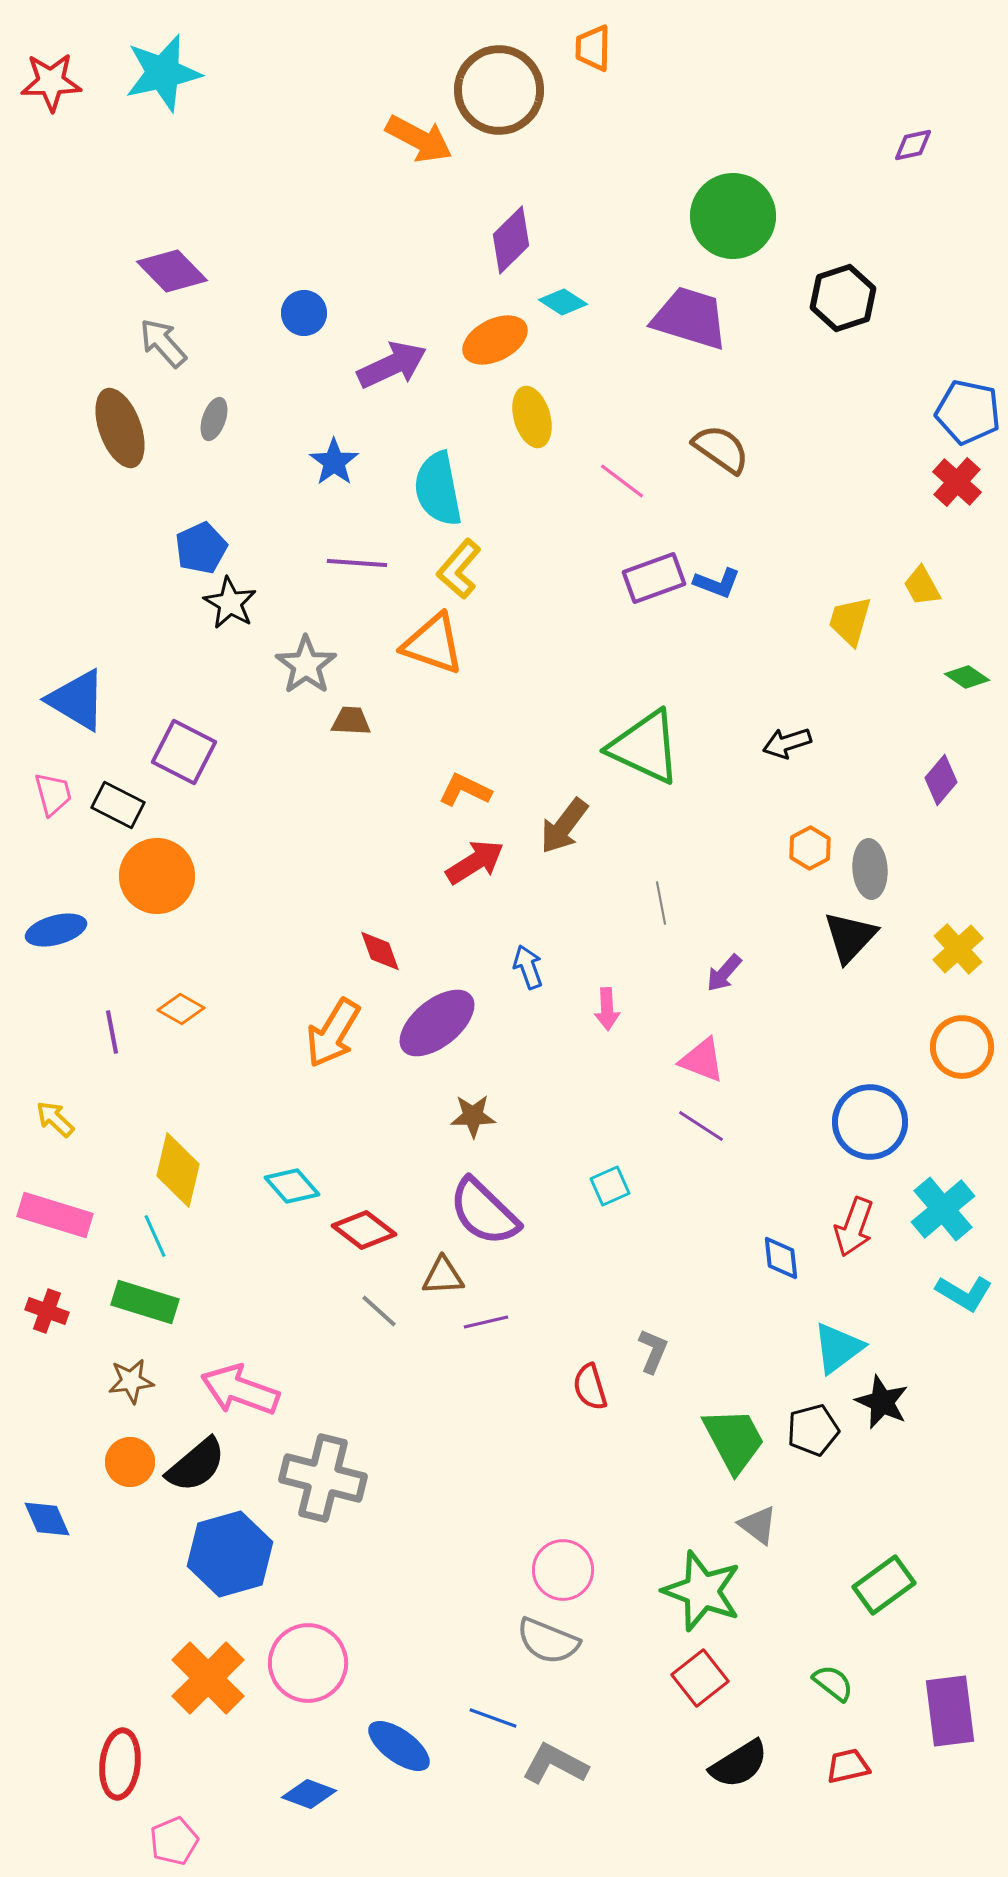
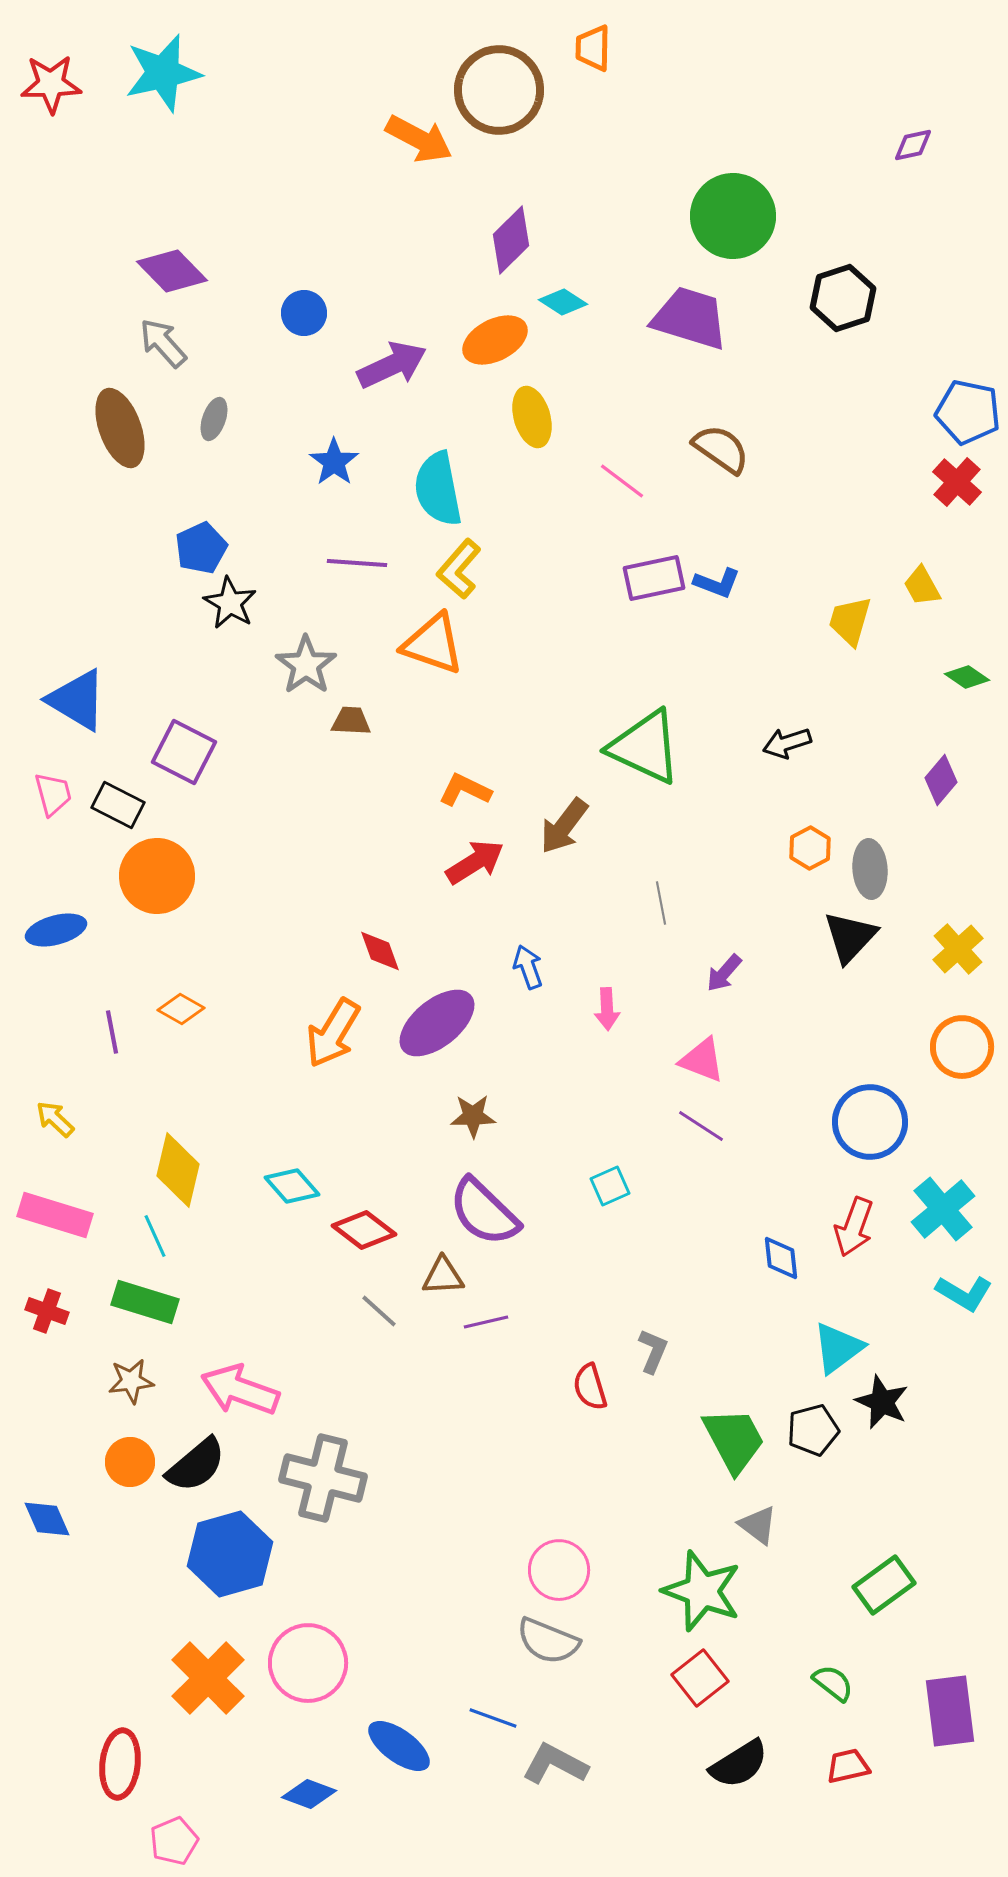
red star at (51, 82): moved 2 px down
purple rectangle at (654, 578): rotated 8 degrees clockwise
pink circle at (563, 1570): moved 4 px left
